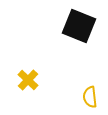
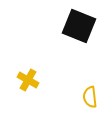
yellow cross: rotated 15 degrees counterclockwise
